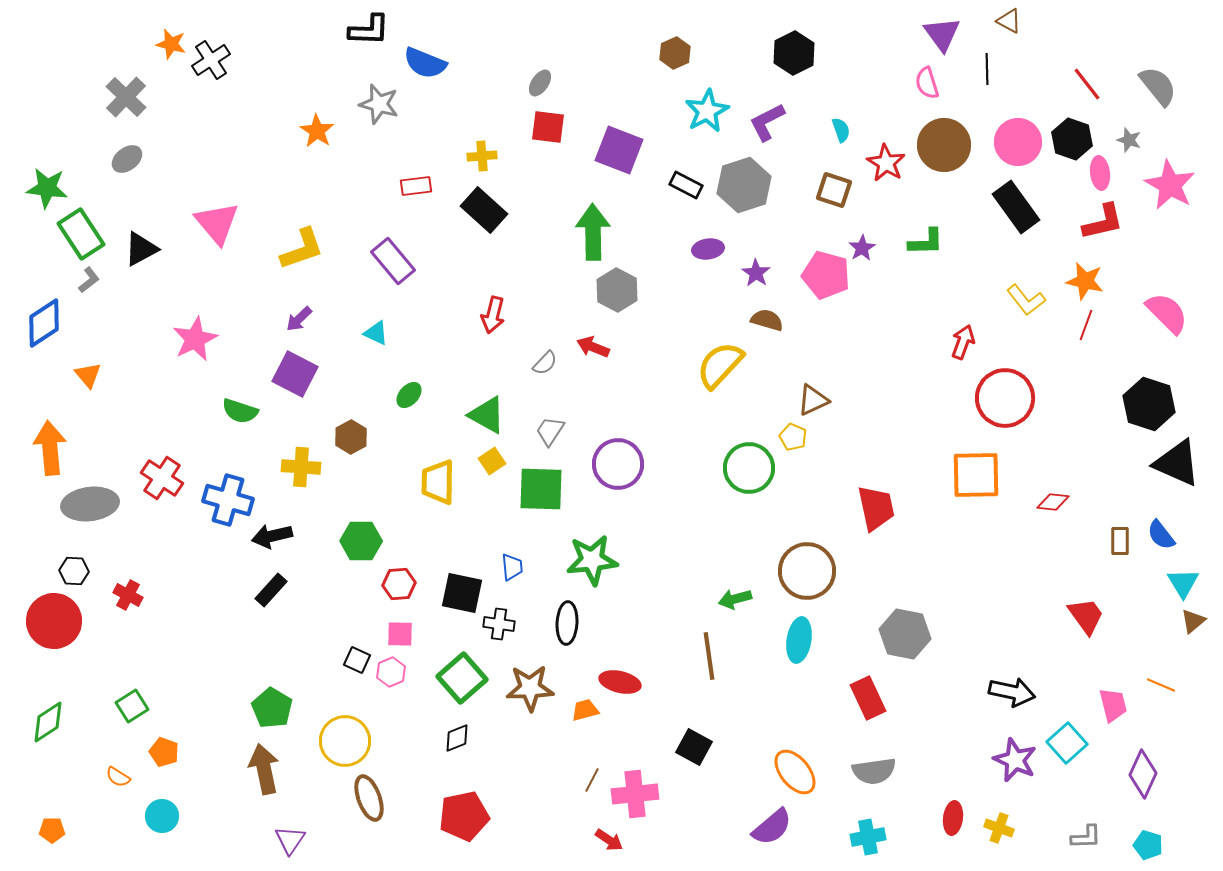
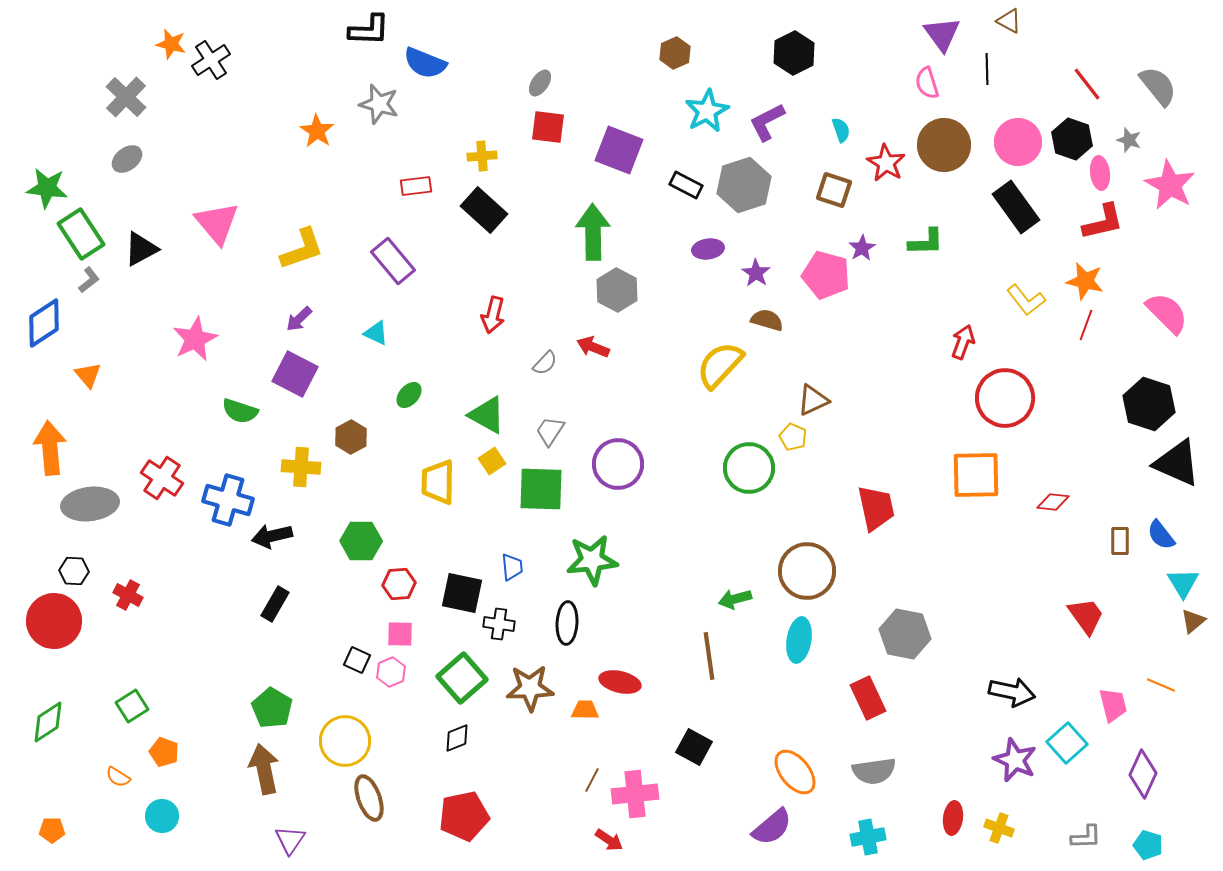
black rectangle at (271, 590): moved 4 px right, 14 px down; rotated 12 degrees counterclockwise
orange trapezoid at (585, 710): rotated 16 degrees clockwise
